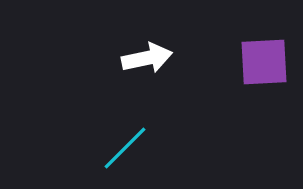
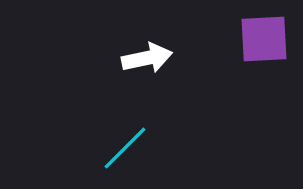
purple square: moved 23 px up
